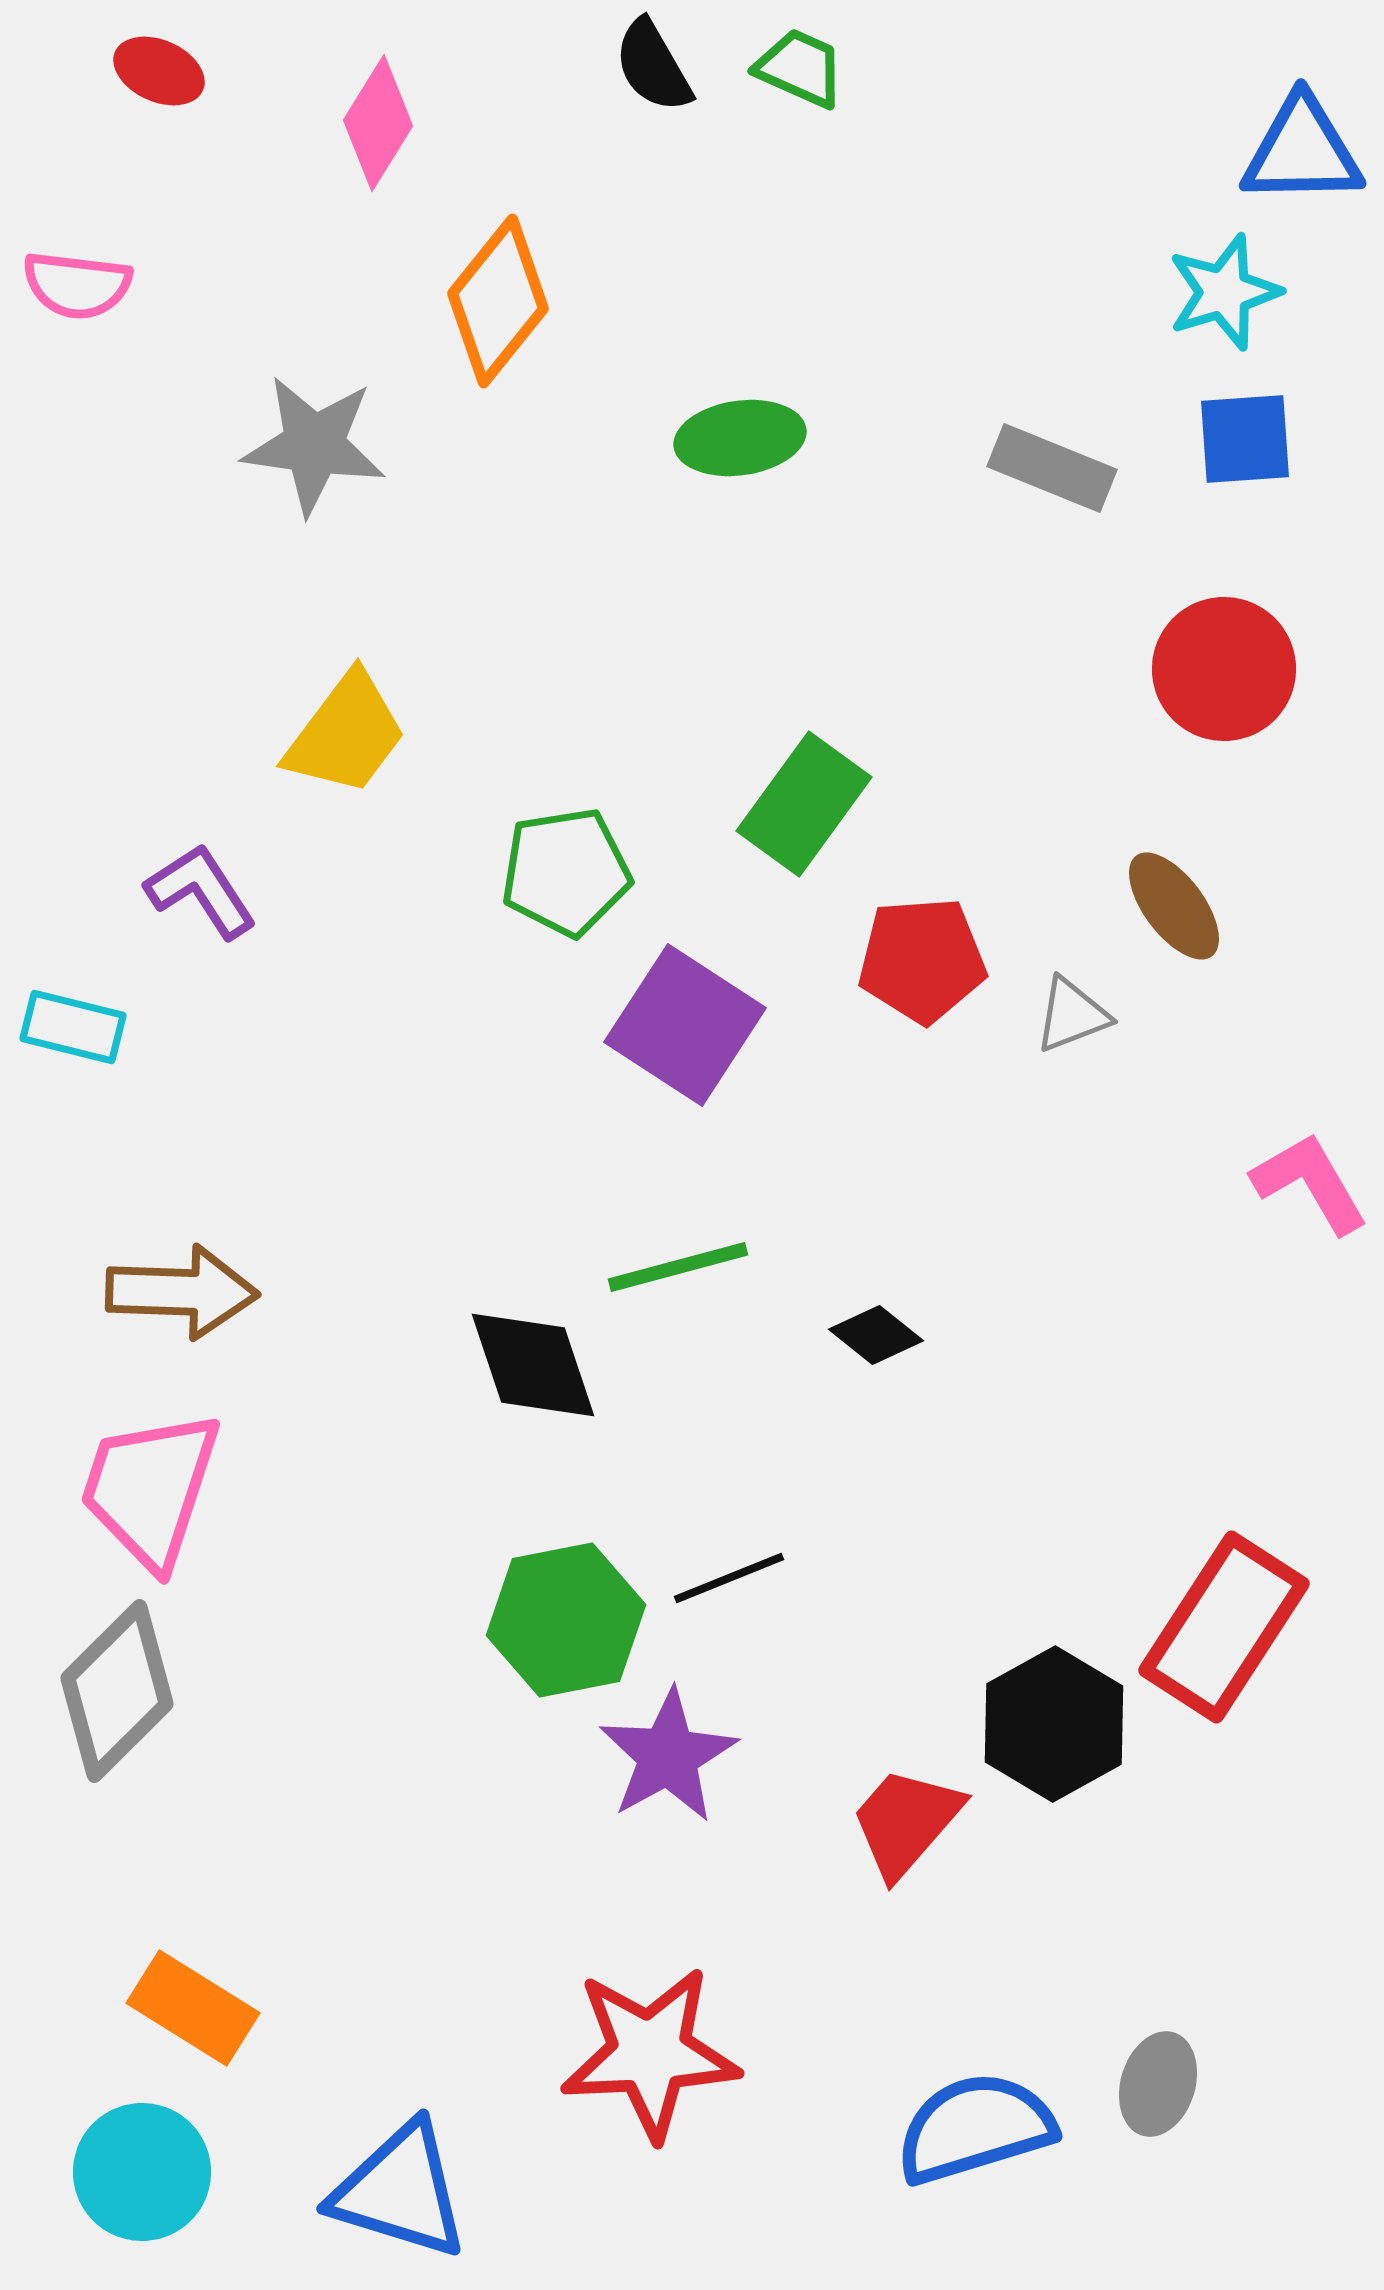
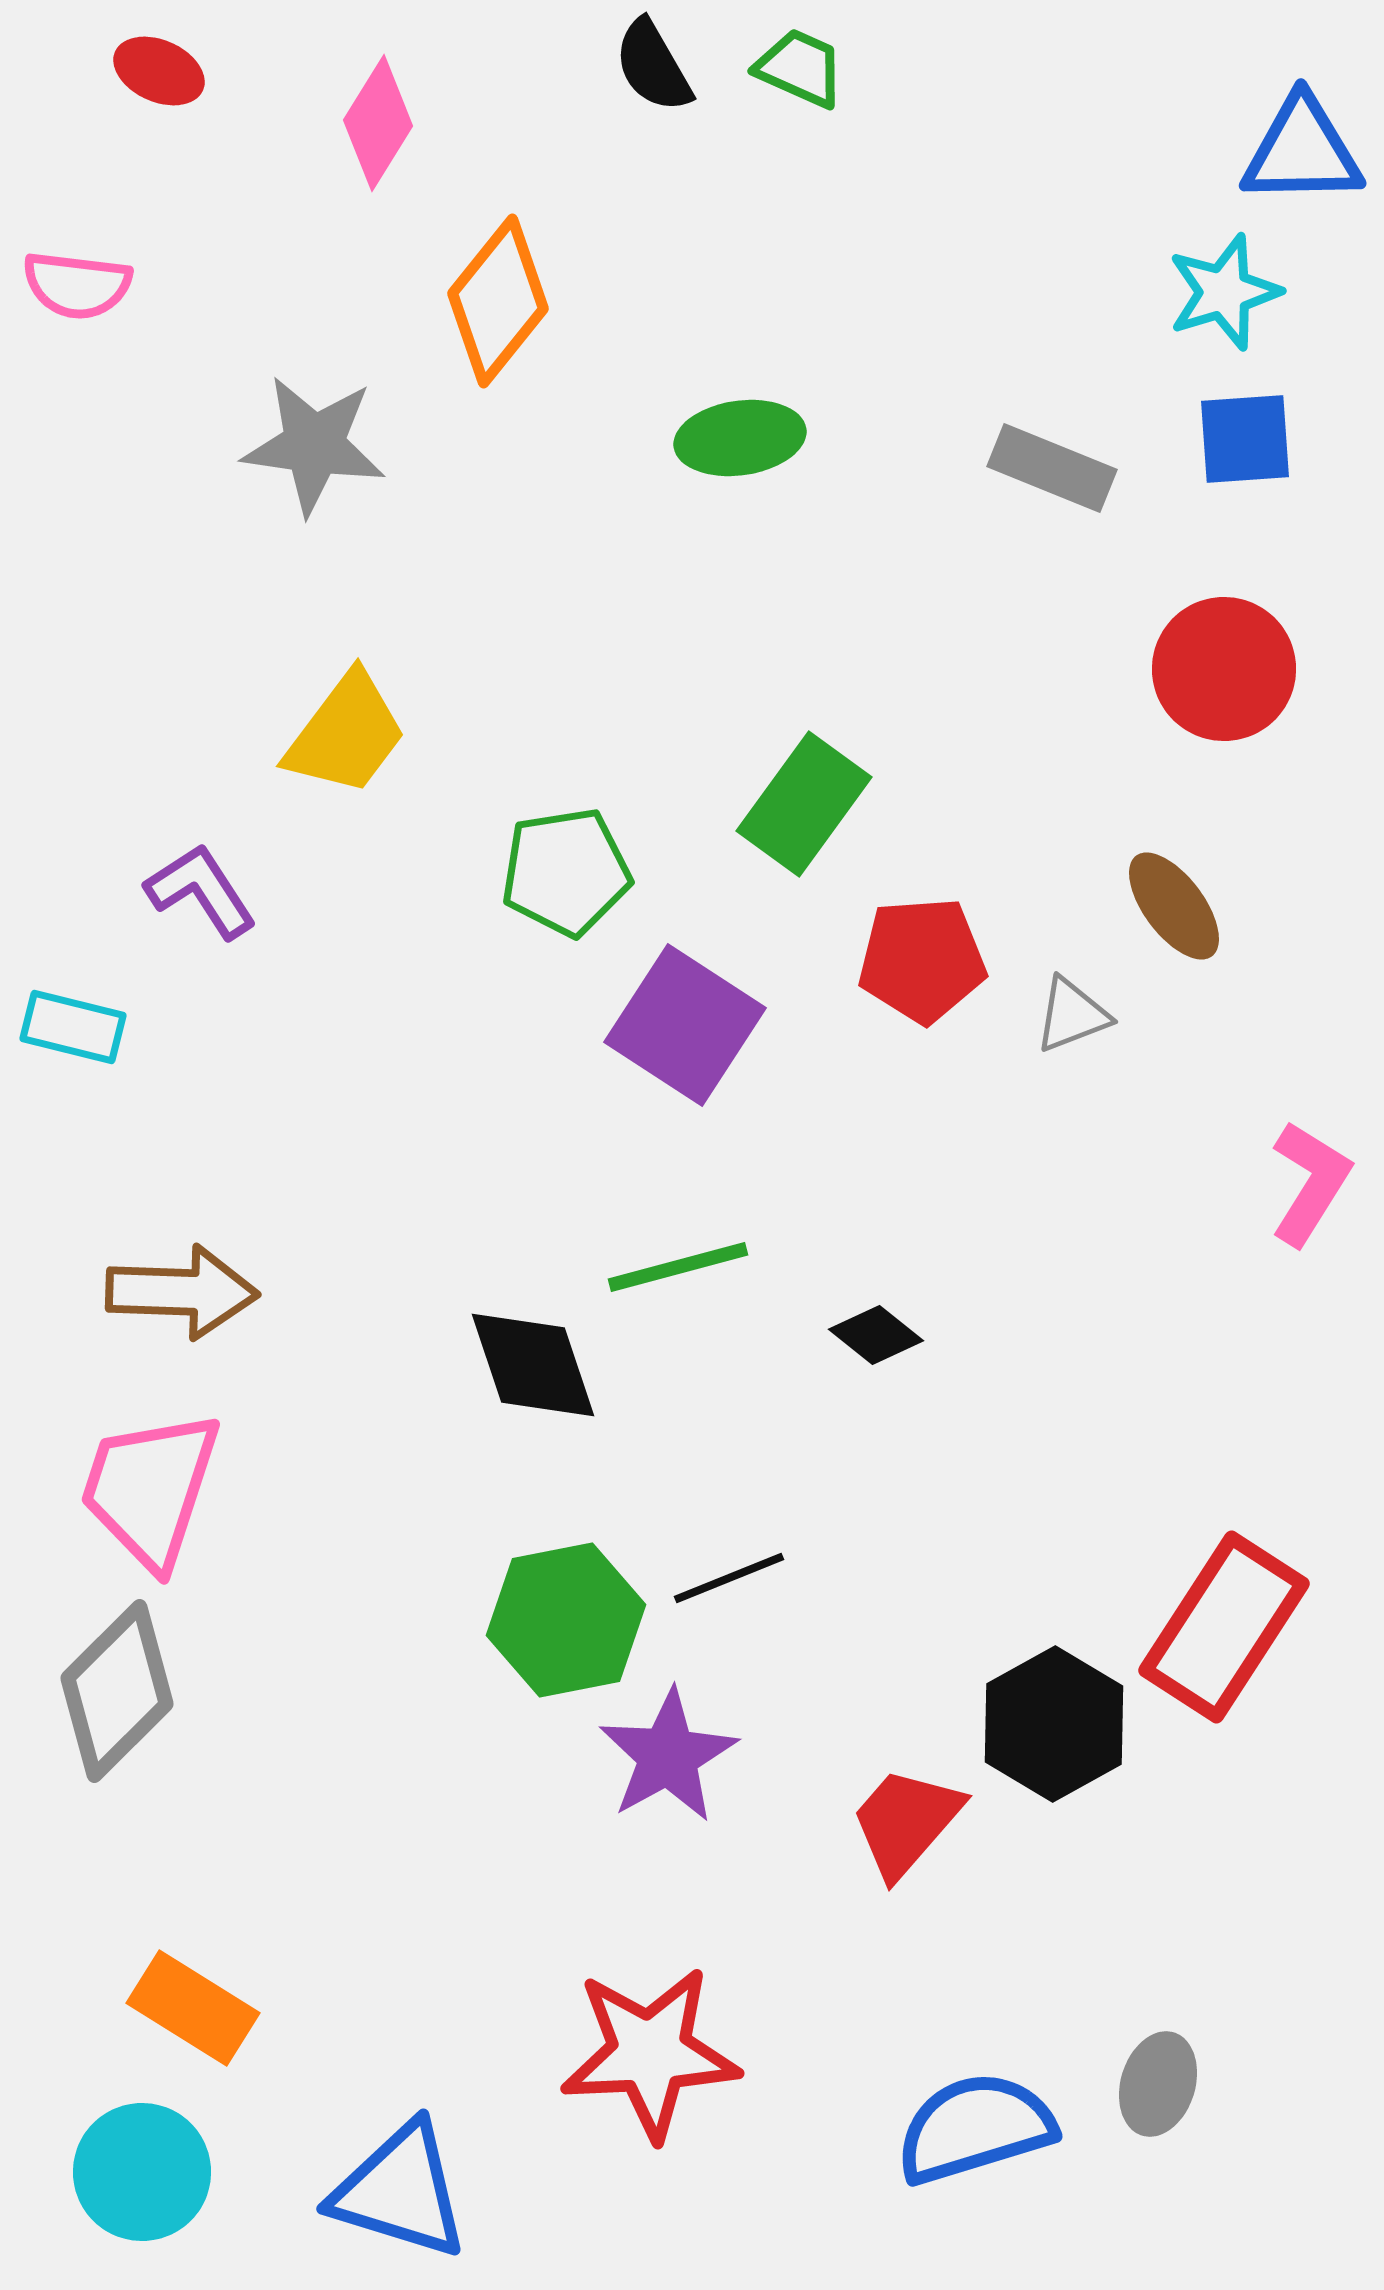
pink L-shape at (1310, 1183): rotated 62 degrees clockwise
